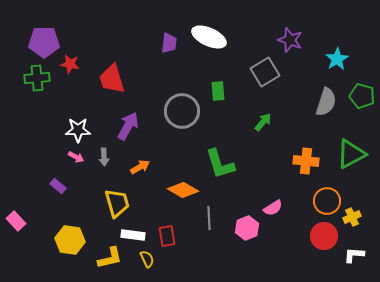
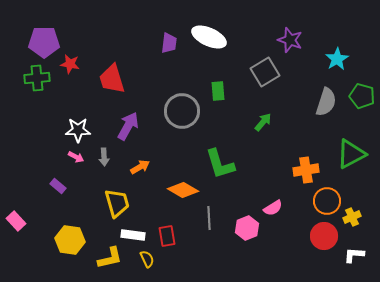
orange cross: moved 9 px down; rotated 15 degrees counterclockwise
